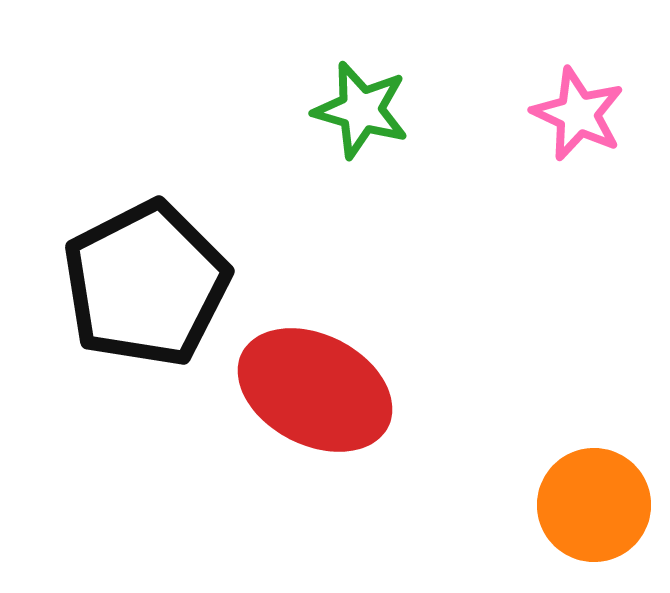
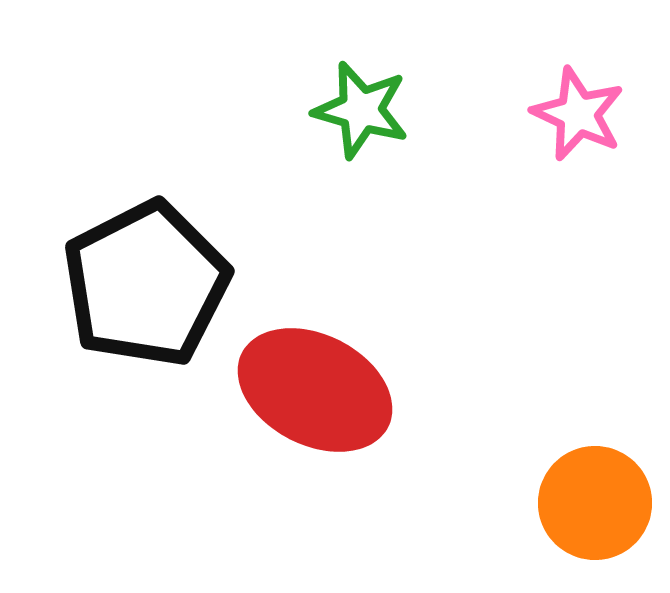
orange circle: moved 1 px right, 2 px up
